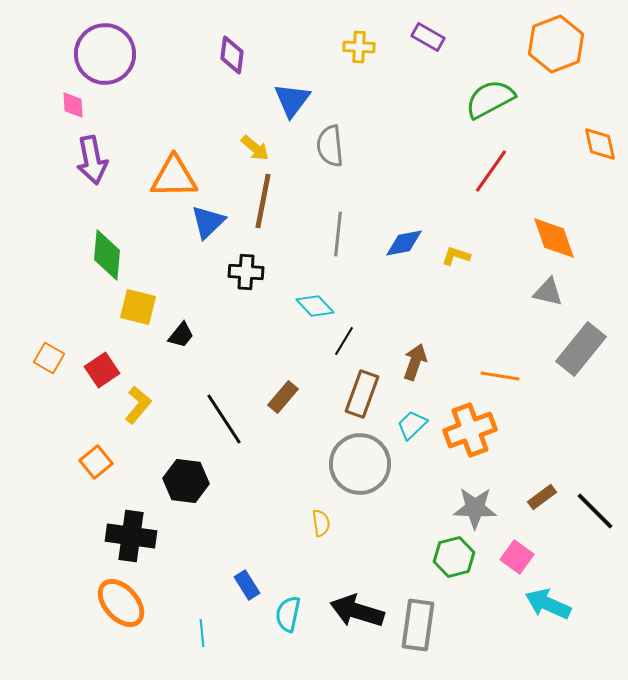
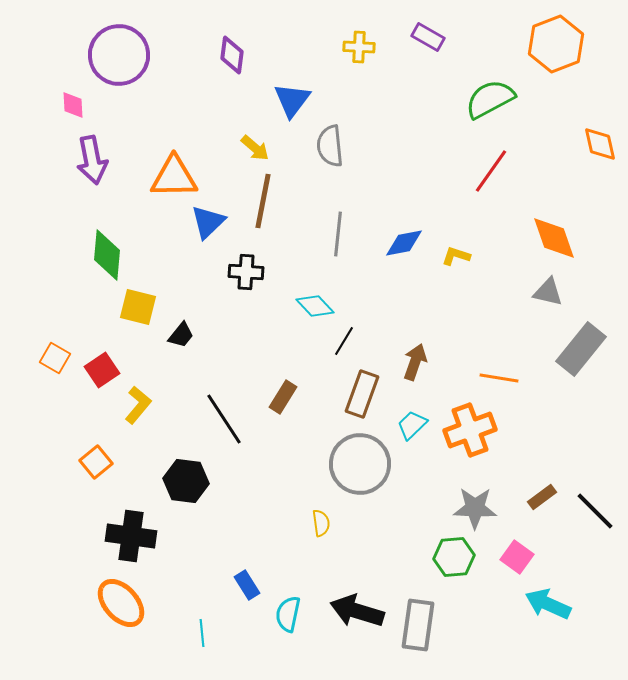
purple circle at (105, 54): moved 14 px right, 1 px down
orange square at (49, 358): moved 6 px right
orange line at (500, 376): moved 1 px left, 2 px down
brown rectangle at (283, 397): rotated 8 degrees counterclockwise
green hexagon at (454, 557): rotated 9 degrees clockwise
